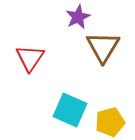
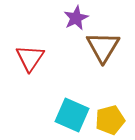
purple star: moved 2 px left, 1 px down
cyan square: moved 2 px right, 5 px down
yellow pentagon: moved 2 px up
